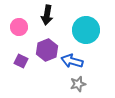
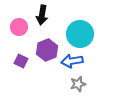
black arrow: moved 5 px left
cyan circle: moved 6 px left, 4 px down
blue arrow: rotated 25 degrees counterclockwise
